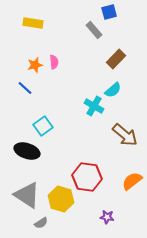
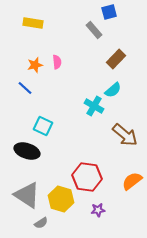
pink semicircle: moved 3 px right
cyan square: rotated 30 degrees counterclockwise
purple star: moved 9 px left, 7 px up; rotated 16 degrees counterclockwise
